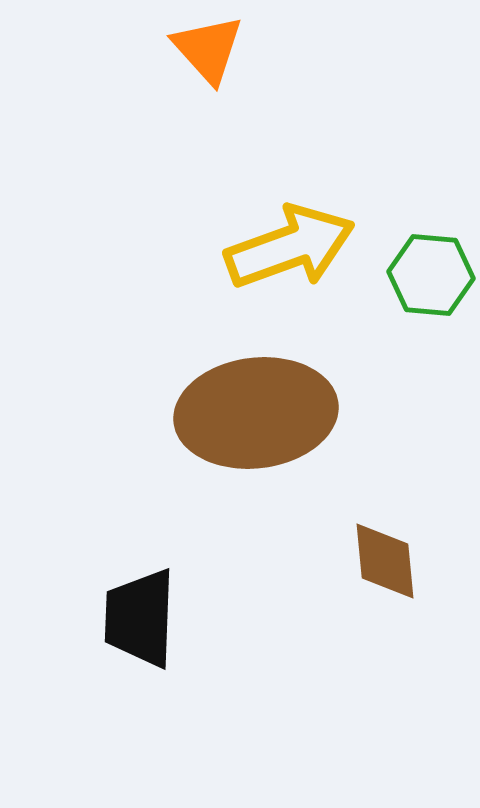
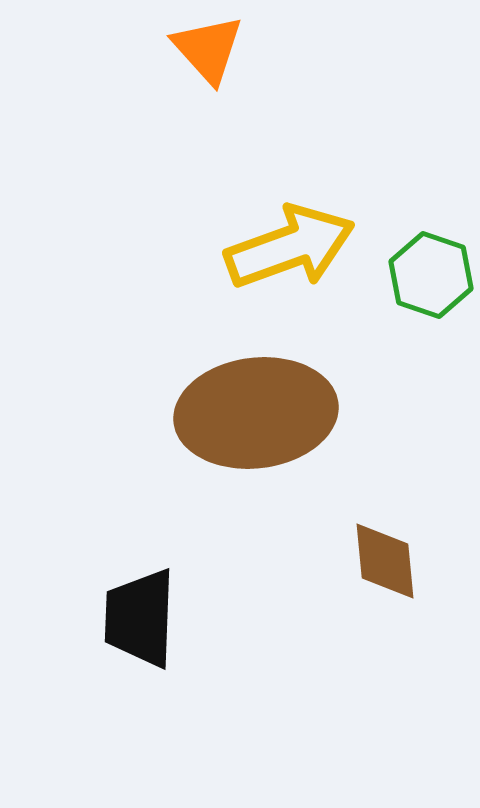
green hexagon: rotated 14 degrees clockwise
